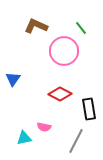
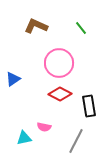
pink circle: moved 5 px left, 12 px down
blue triangle: rotated 21 degrees clockwise
black rectangle: moved 3 px up
